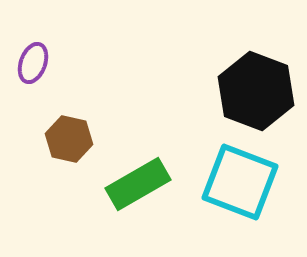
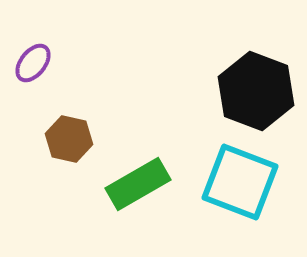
purple ellipse: rotated 18 degrees clockwise
